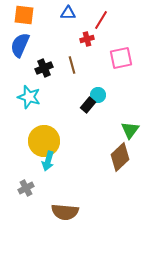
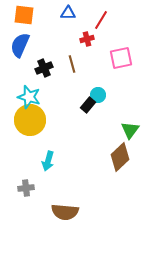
brown line: moved 1 px up
yellow circle: moved 14 px left, 21 px up
gray cross: rotated 21 degrees clockwise
